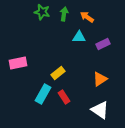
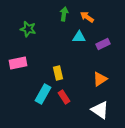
green star: moved 14 px left, 17 px down
yellow rectangle: rotated 64 degrees counterclockwise
